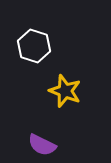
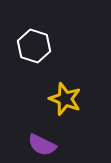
yellow star: moved 8 px down
